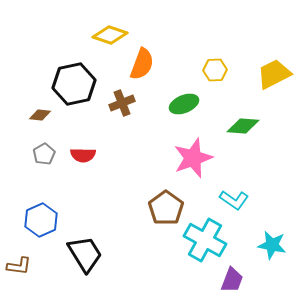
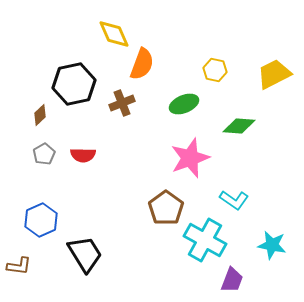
yellow diamond: moved 4 px right, 1 px up; rotated 48 degrees clockwise
yellow hexagon: rotated 15 degrees clockwise
brown diamond: rotated 50 degrees counterclockwise
green diamond: moved 4 px left
pink star: moved 3 px left
